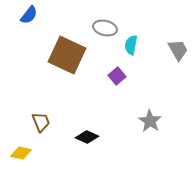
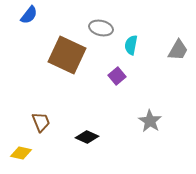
gray ellipse: moved 4 px left
gray trapezoid: rotated 60 degrees clockwise
